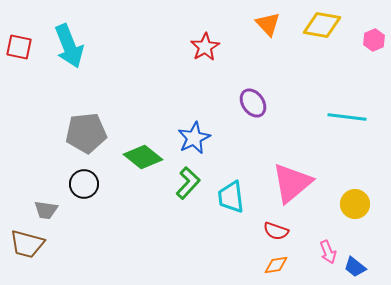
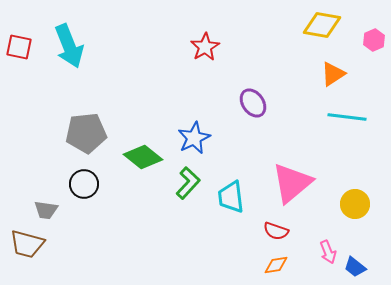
orange triangle: moved 65 px right, 50 px down; rotated 40 degrees clockwise
